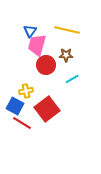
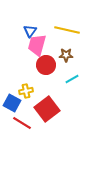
blue square: moved 3 px left, 3 px up
